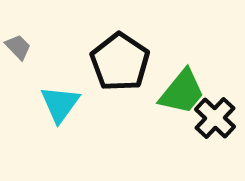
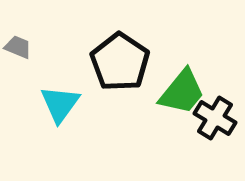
gray trapezoid: rotated 24 degrees counterclockwise
black cross: rotated 12 degrees counterclockwise
